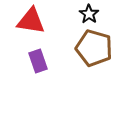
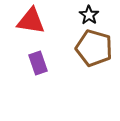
black star: moved 1 px down
purple rectangle: moved 2 px down
